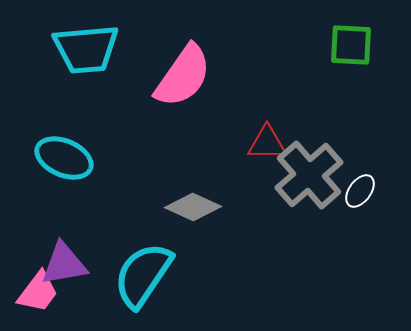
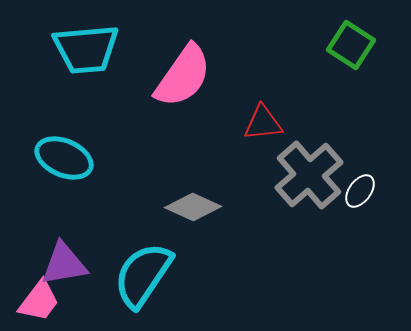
green square: rotated 30 degrees clockwise
red triangle: moved 4 px left, 20 px up; rotated 6 degrees counterclockwise
pink trapezoid: moved 1 px right, 9 px down
